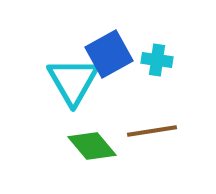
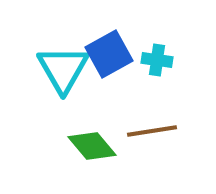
cyan triangle: moved 10 px left, 12 px up
